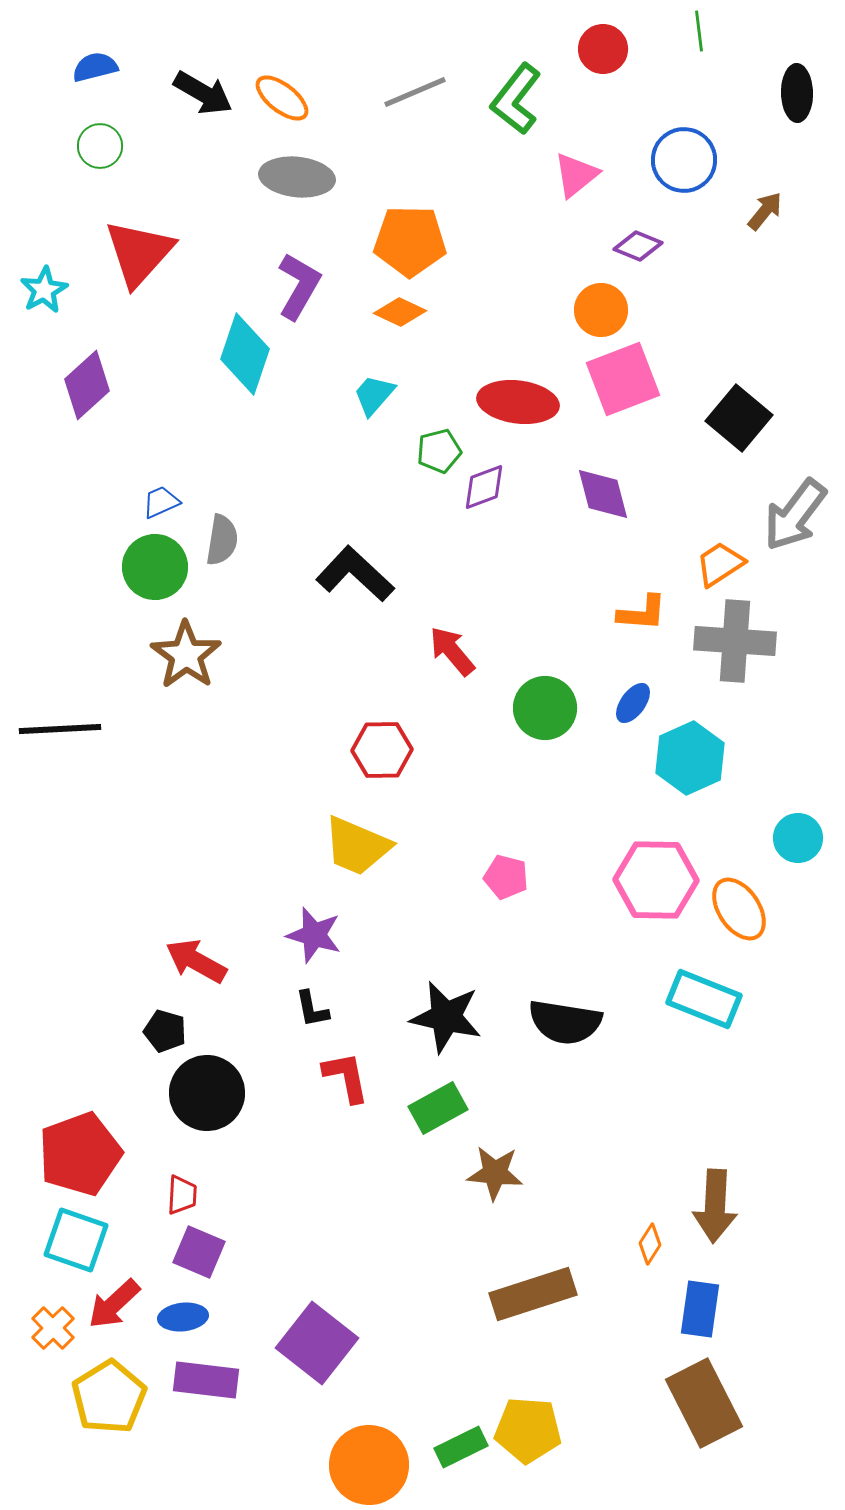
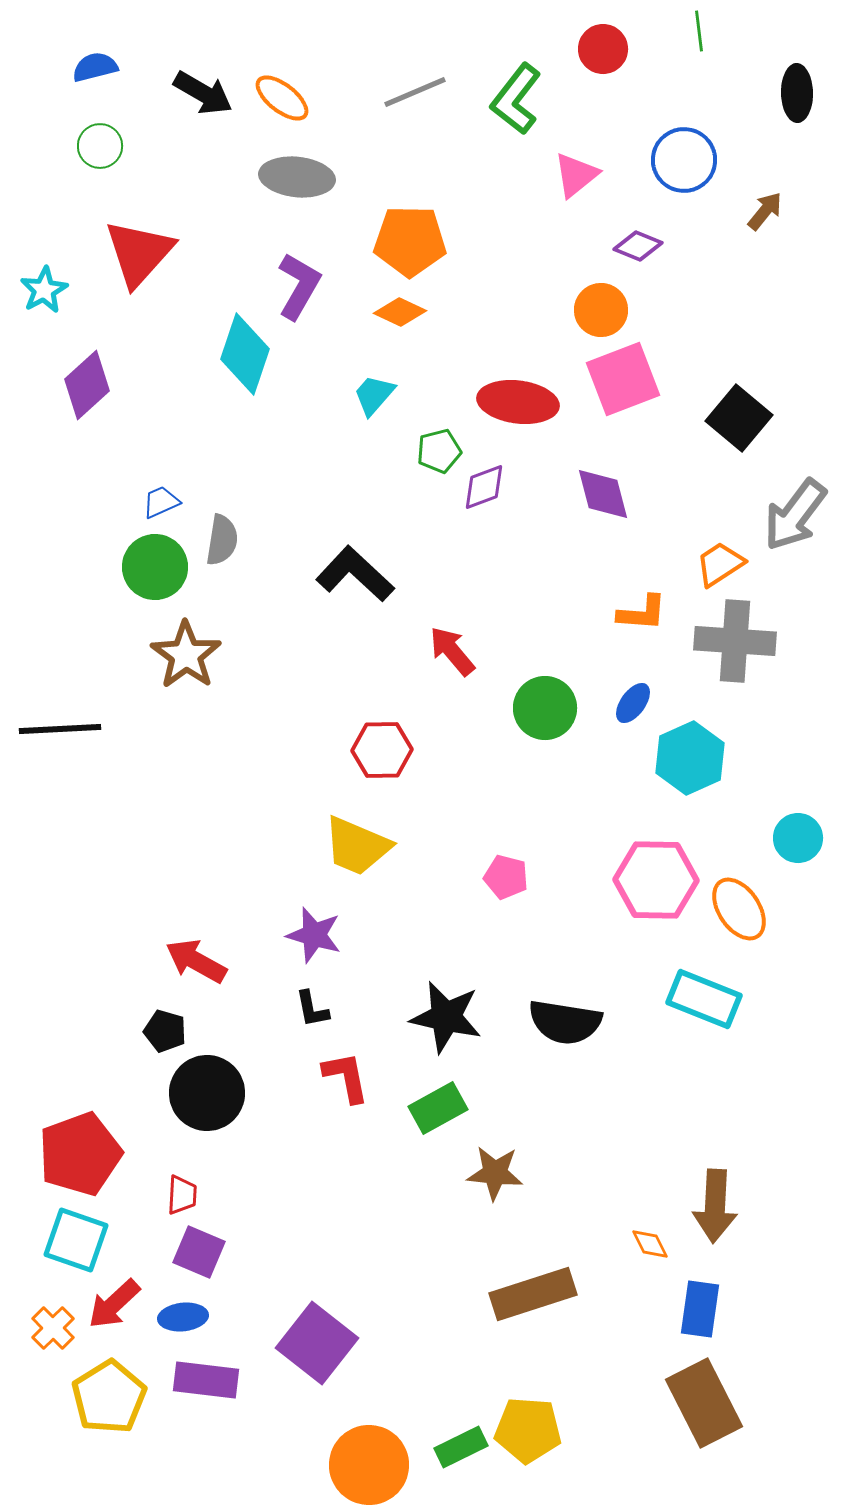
orange diamond at (650, 1244): rotated 60 degrees counterclockwise
